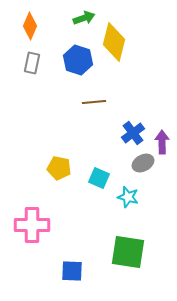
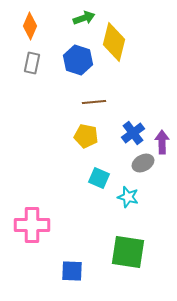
yellow pentagon: moved 27 px right, 32 px up
